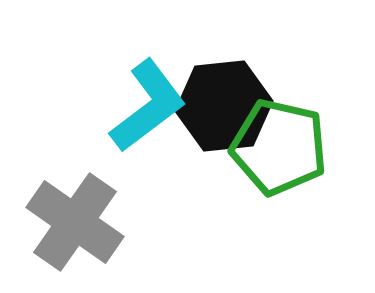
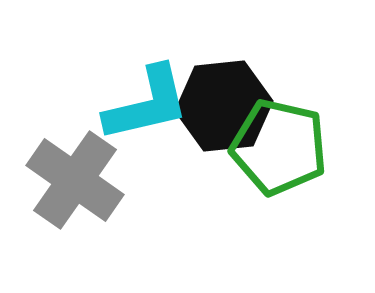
cyan L-shape: moved 1 px left, 2 px up; rotated 24 degrees clockwise
gray cross: moved 42 px up
